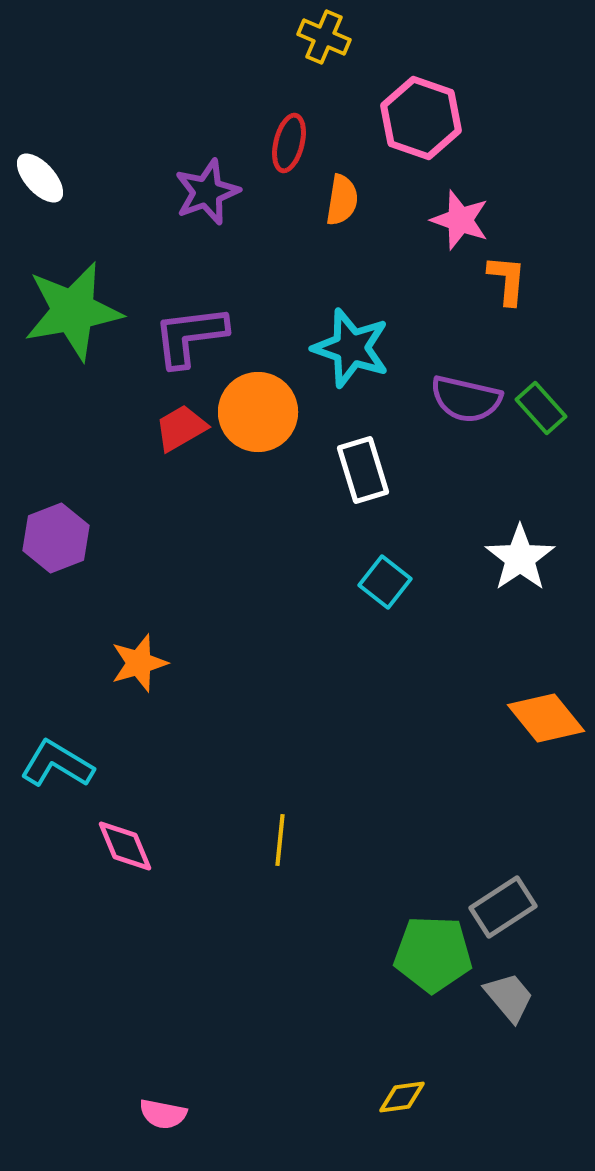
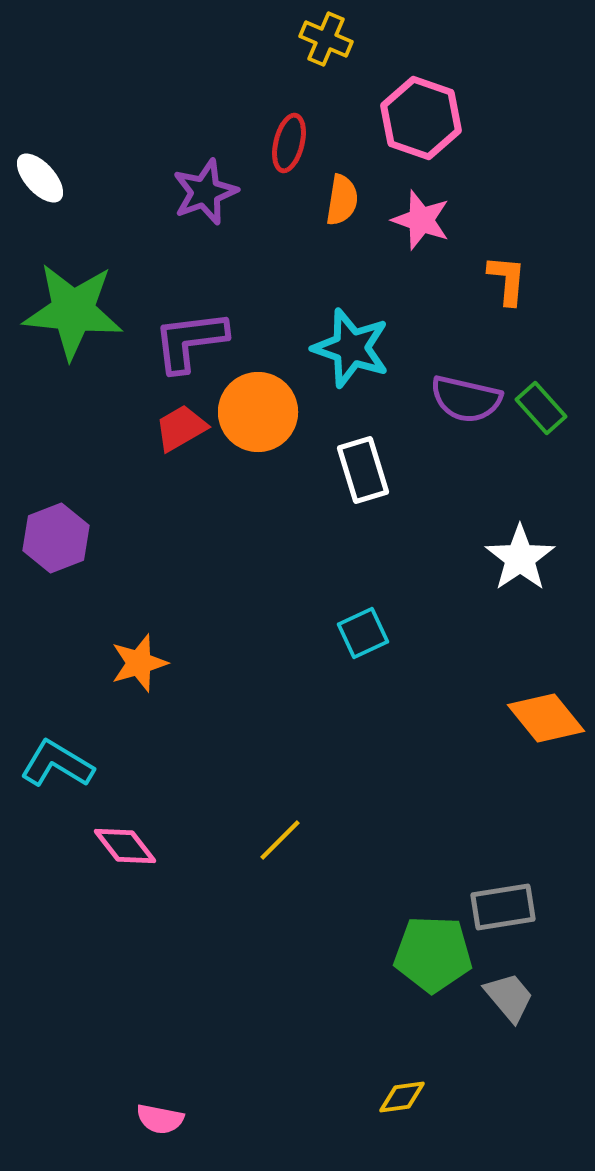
yellow cross: moved 2 px right, 2 px down
purple star: moved 2 px left
pink star: moved 39 px left
green star: rotated 16 degrees clockwise
purple L-shape: moved 5 px down
cyan square: moved 22 px left, 51 px down; rotated 27 degrees clockwise
yellow line: rotated 39 degrees clockwise
pink diamond: rotated 16 degrees counterclockwise
gray rectangle: rotated 24 degrees clockwise
pink semicircle: moved 3 px left, 5 px down
